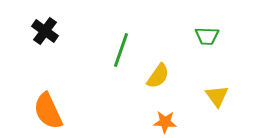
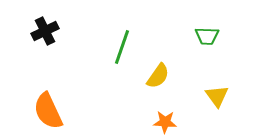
black cross: rotated 28 degrees clockwise
green line: moved 1 px right, 3 px up
